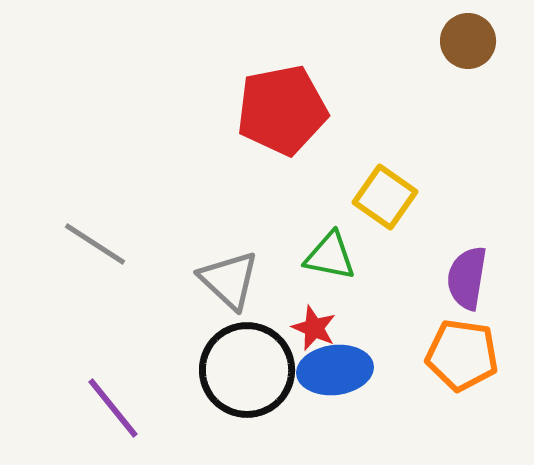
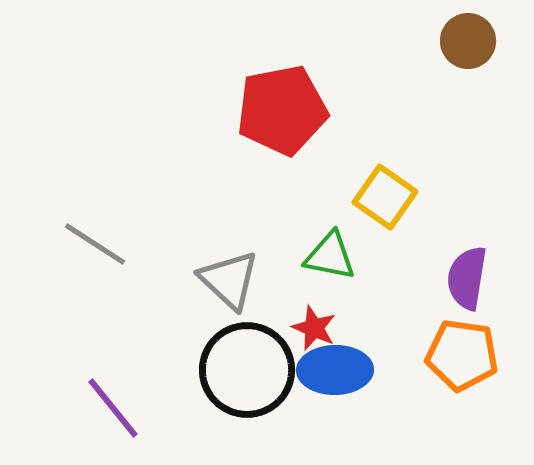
blue ellipse: rotated 6 degrees clockwise
